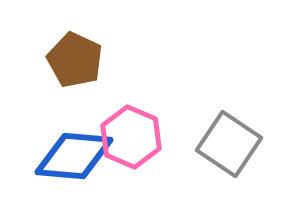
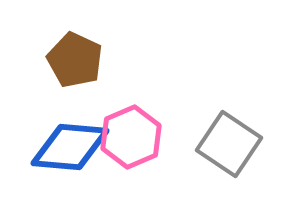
pink hexagon: rotated 14 degrees clockwise
blue diamond: moved 4 px left, 9 px up
